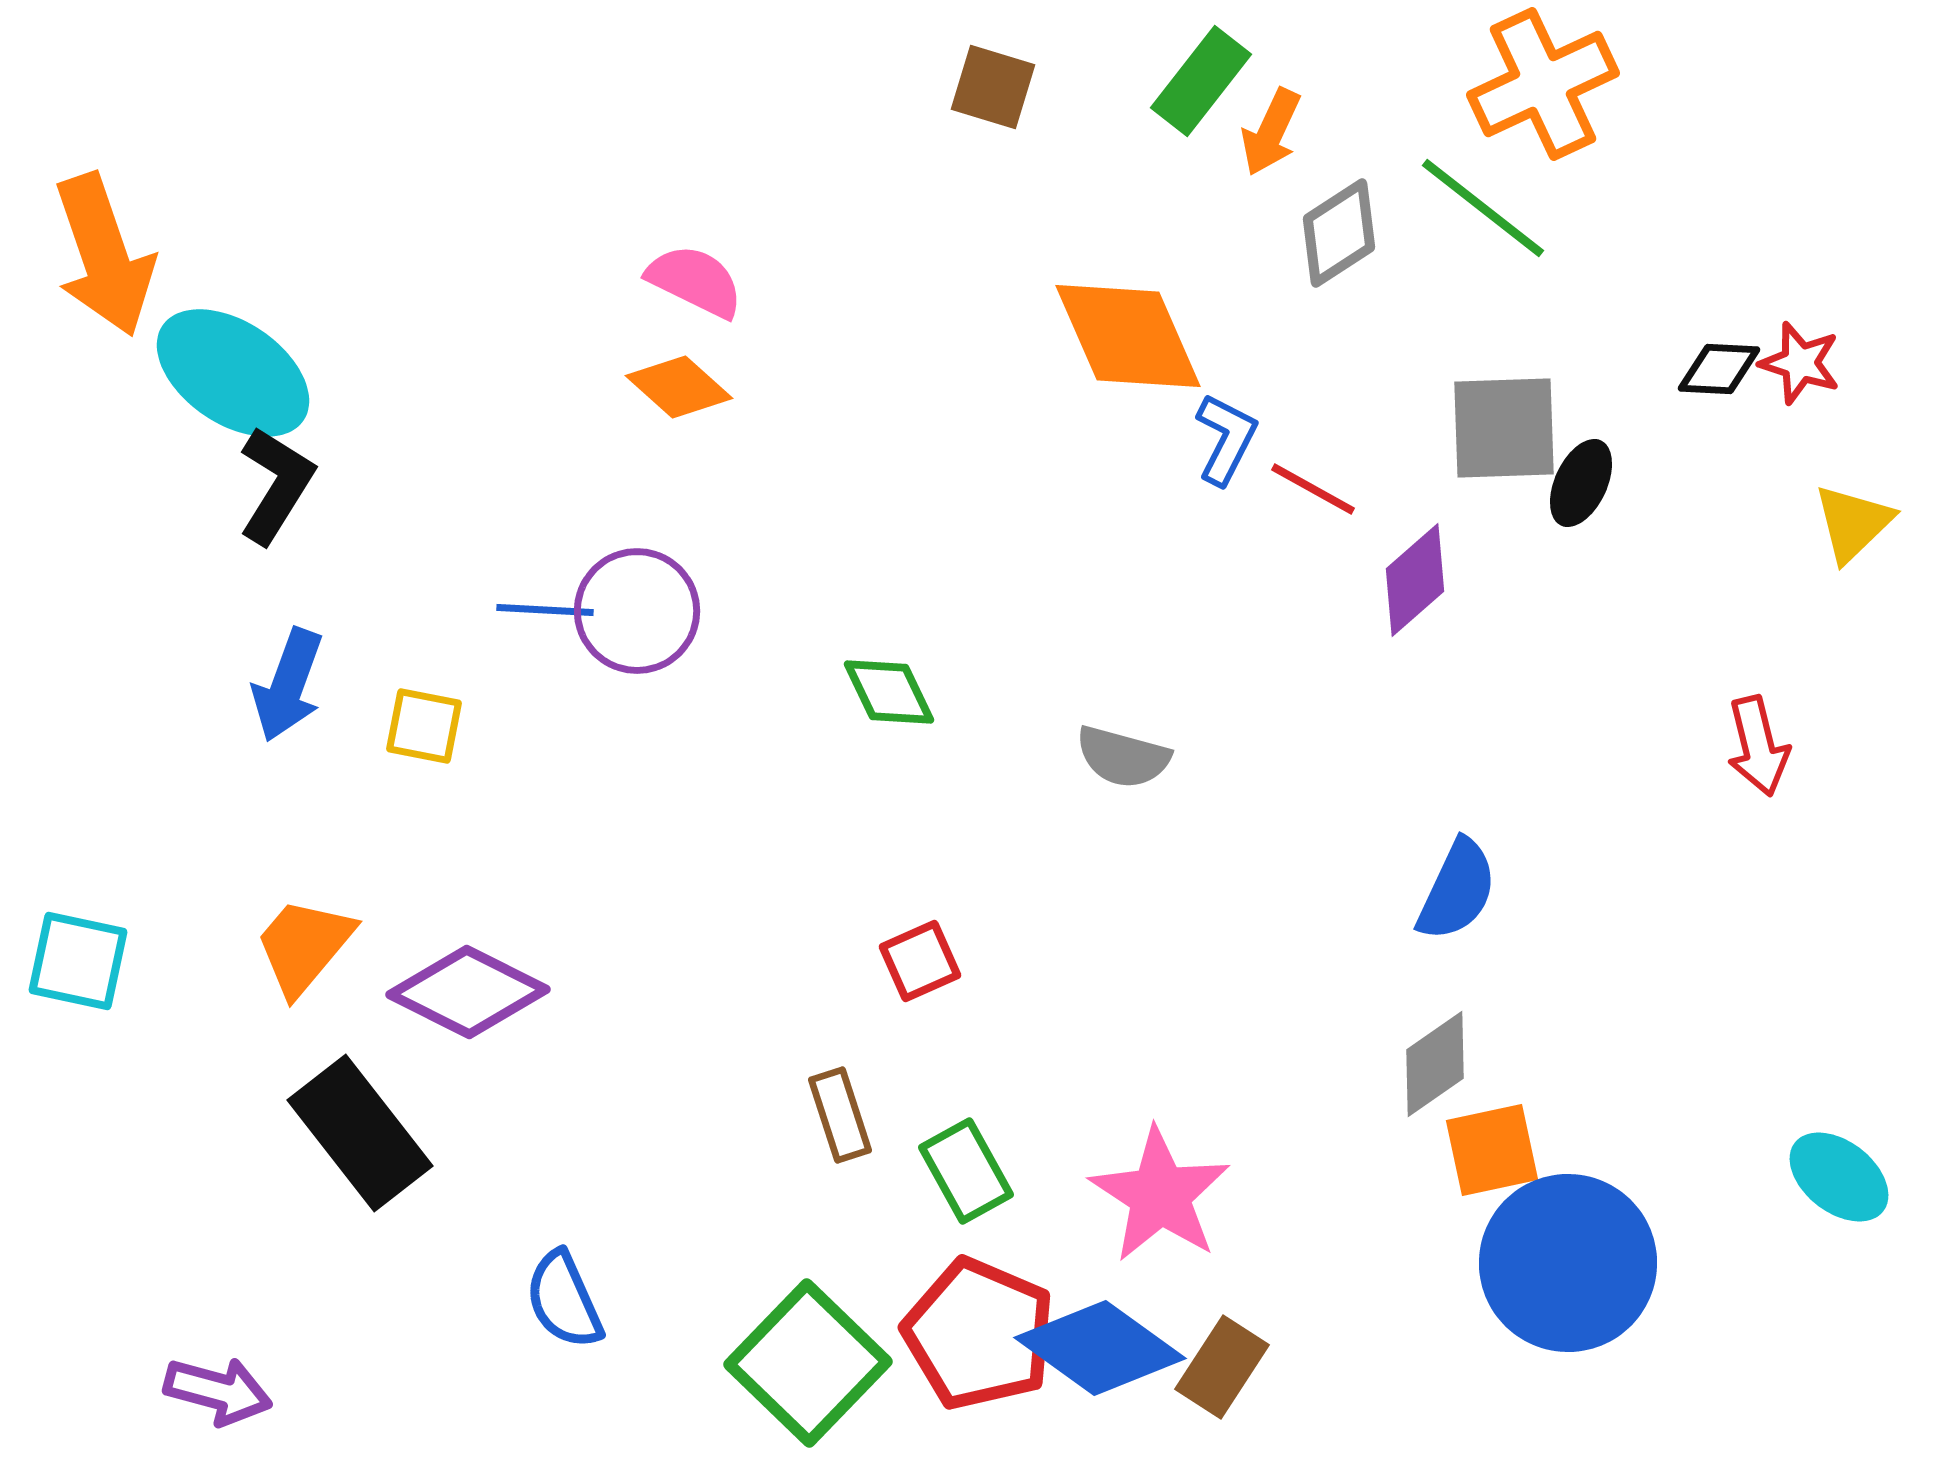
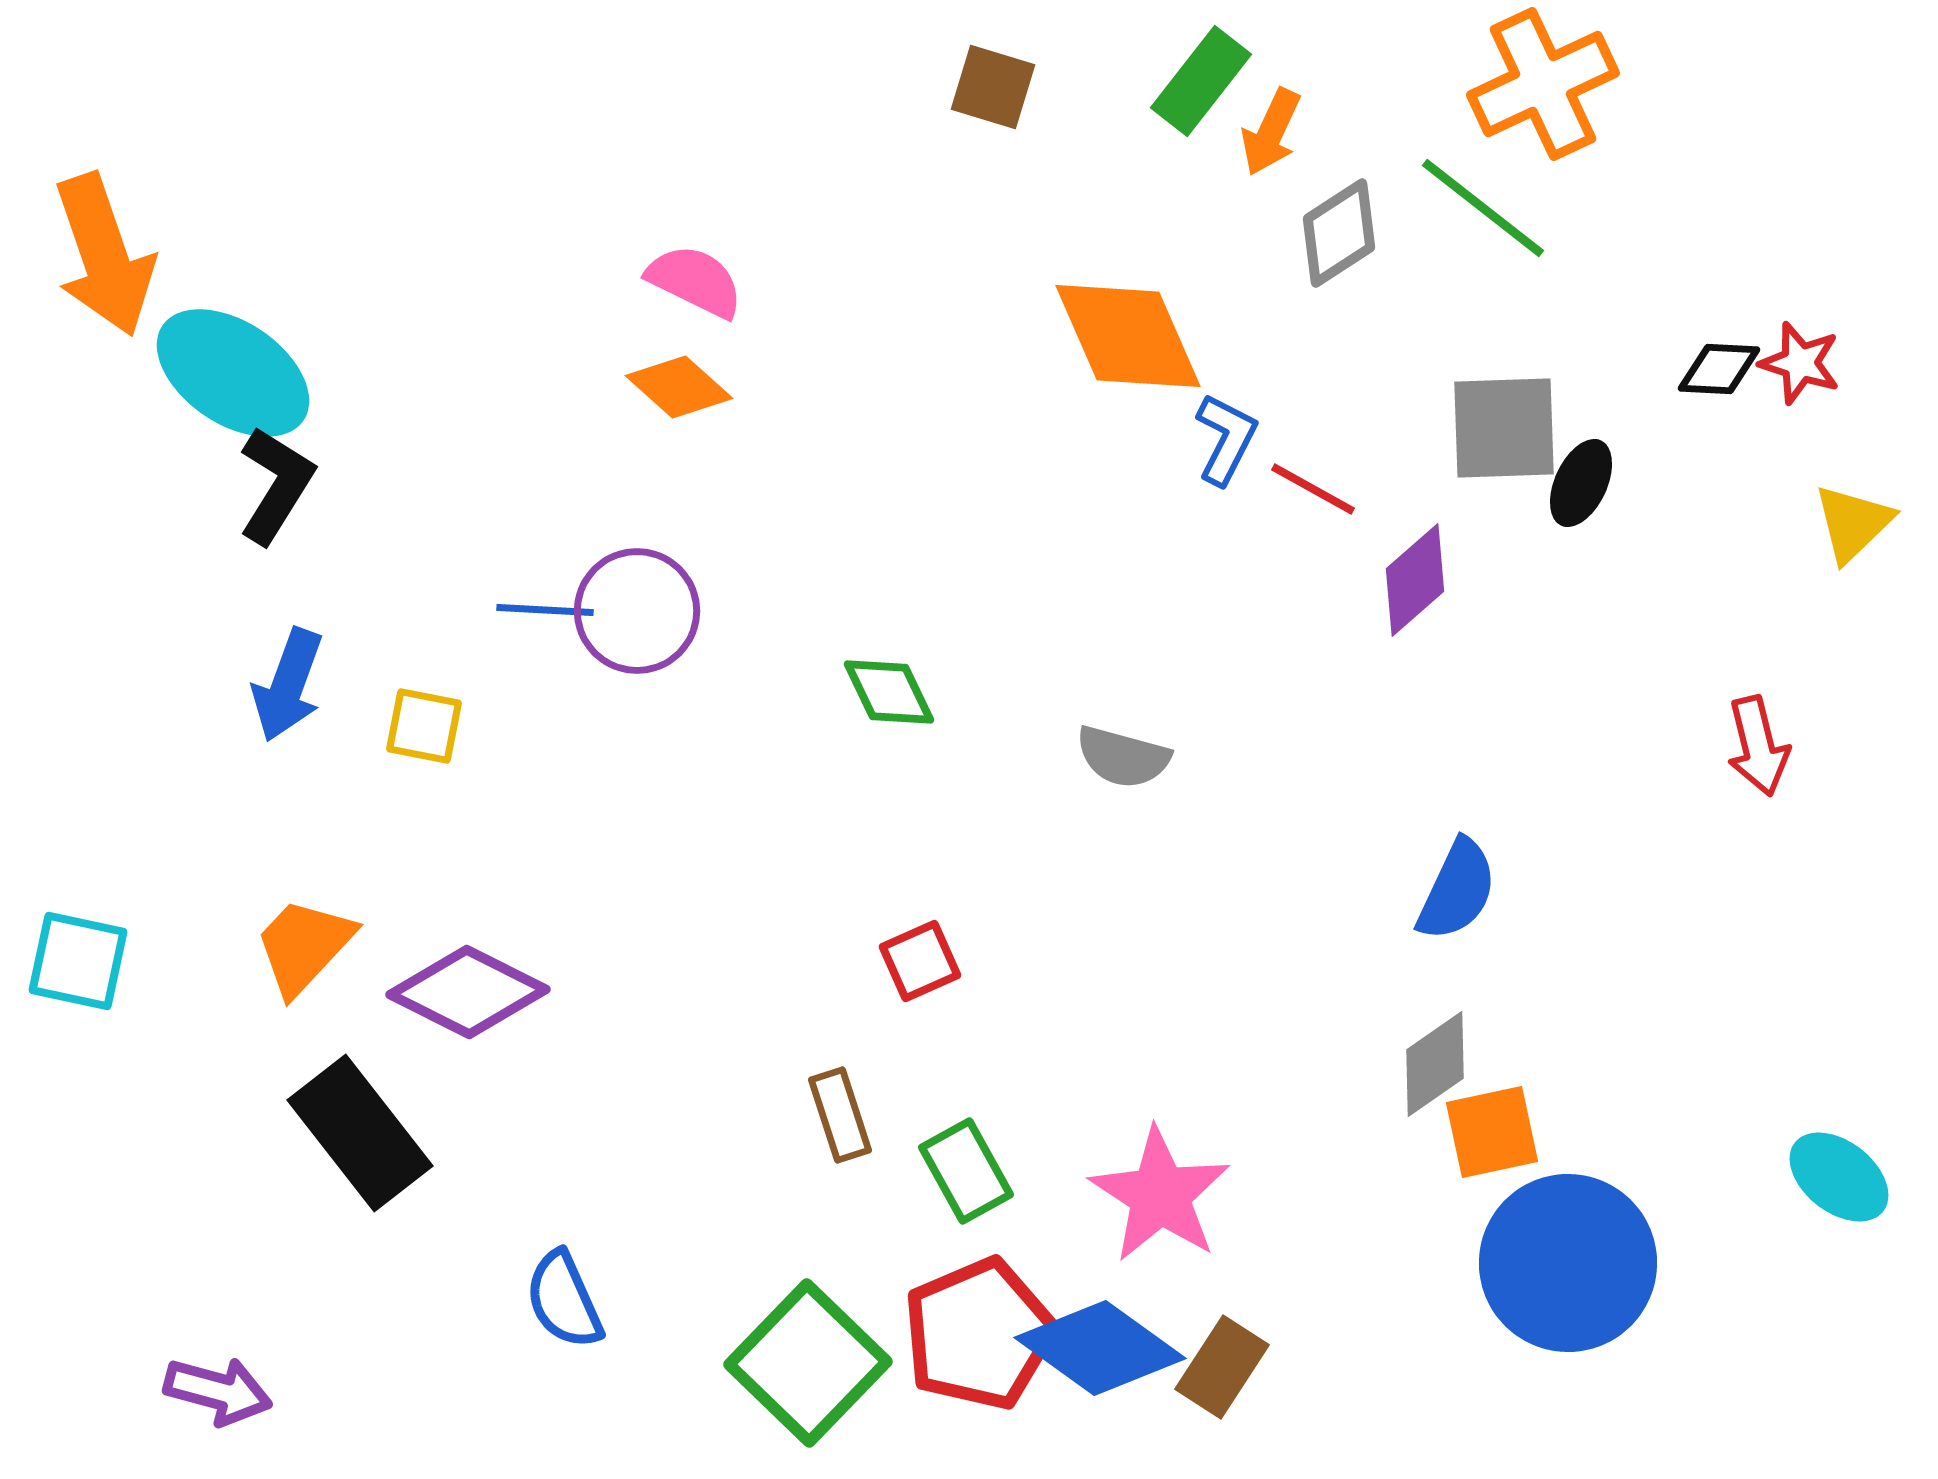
orange trapezoid at (304, 946): rotated 3 degrees clockwise
orange square at (1492, 1150): moved 18 px up
red pentagon at (979, 1334): rotated 26 degrees clockwise
